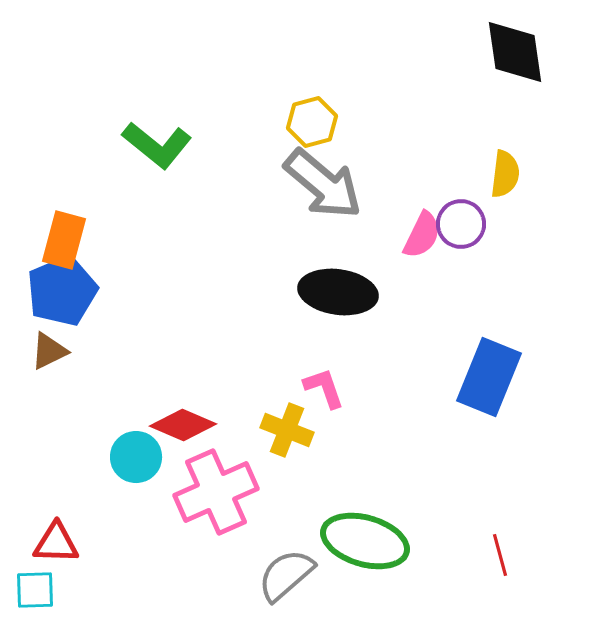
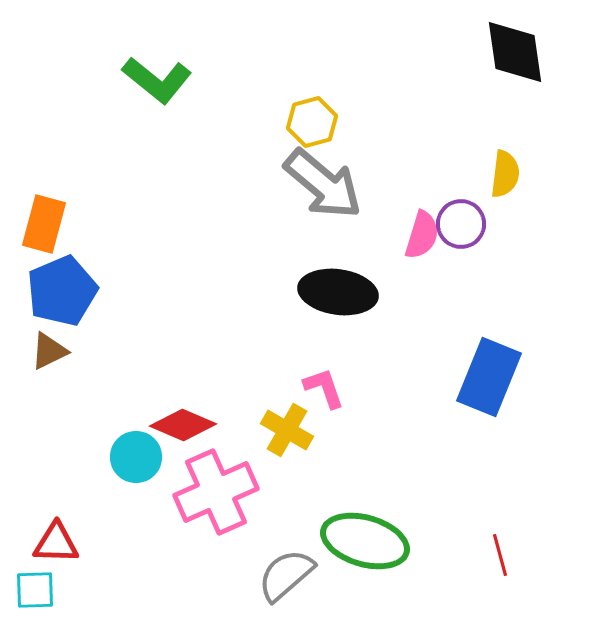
green L-shape: moved 65 px up
pink semicircle: rotated 9 degrees counterclockwise
orange rectangle: moved 20 px left, 16 px up
yellow cross: rotated 9 degrees clockwise
